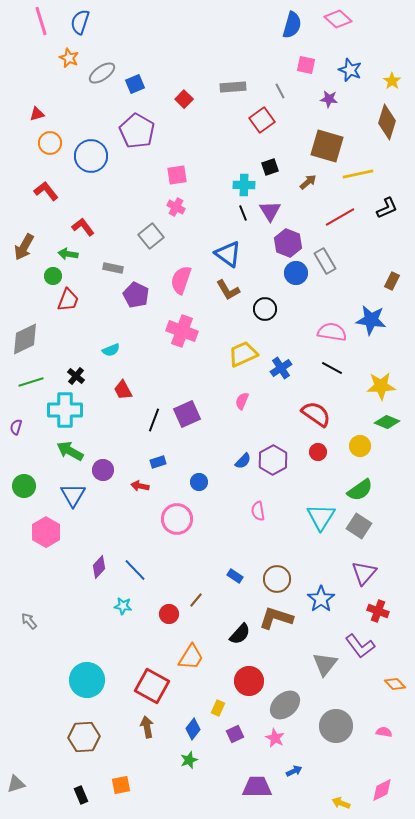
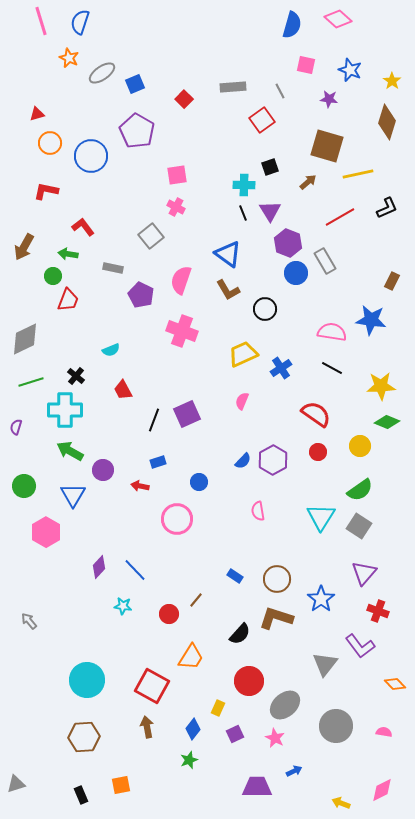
red L-shape at (46, 191): rotated 40 degrees counterclockwise
purple pentagon at (136, 295): moved 5 px right
